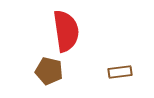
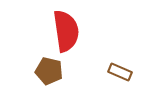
brown rectangle: rotated 30 degrees clockwise
